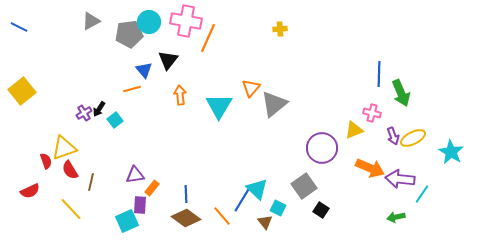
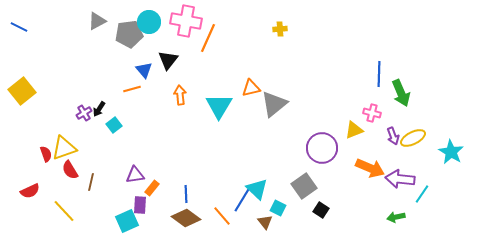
gray triangle at (91, 21): moved 6 px right
orange triangle at (251, 88): rotated 36 degrees clockwise
cyan square at (115, 120): moved 1 px left, 5 px down
red semicircle at (46, 161): moved 7 px up
yellow line at (71, 209): moved 7 px left, 2 px down
